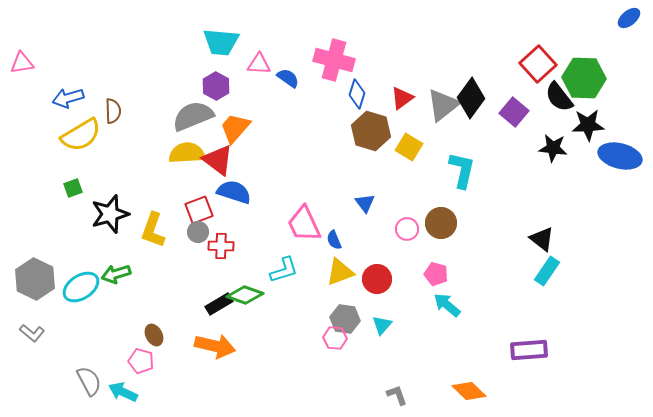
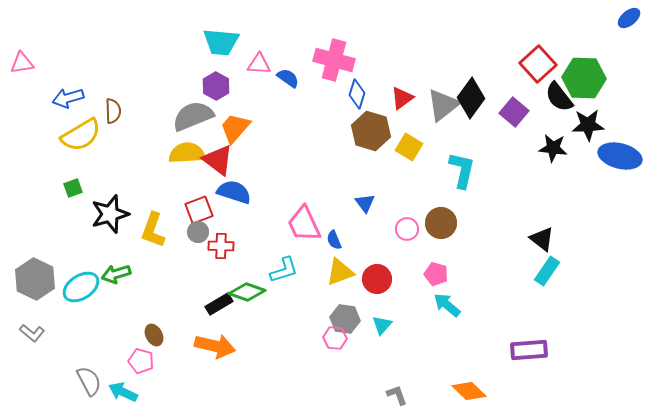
green diamond at (245, 295): moved 2 px right, 3 px up
